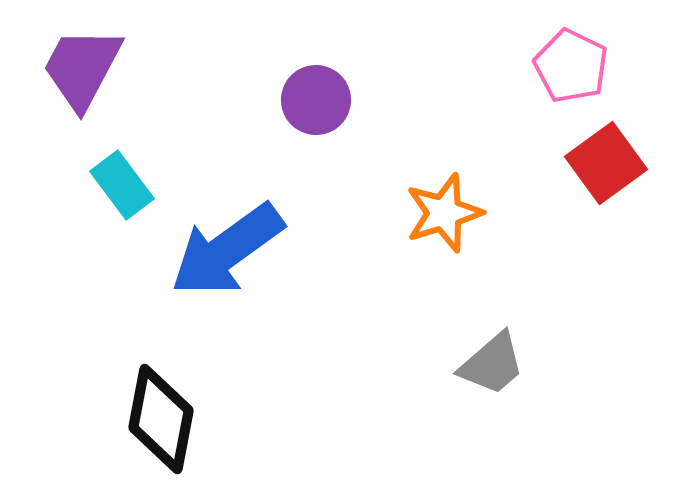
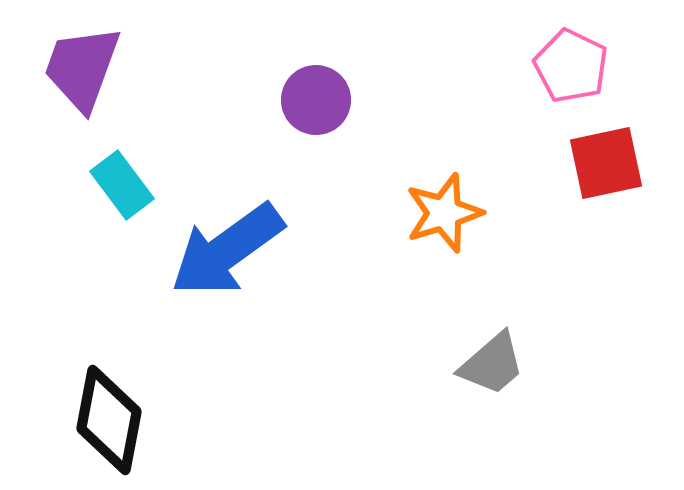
purple trapezoid: rotated 8 degrees counterclockwise
red square: rotated 24 degrees clockwise
black diamond: moved 52 px left, 1 px down
